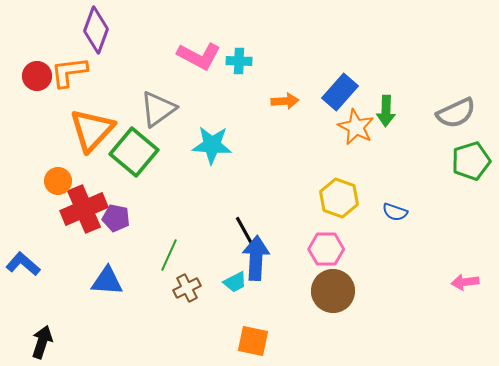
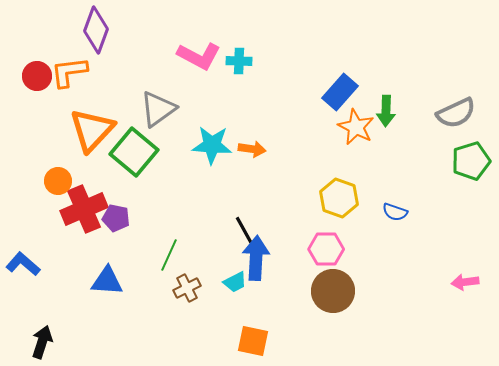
orange arrow: moved 33 px left, 48 px down; rotated 12 degrees clockwise
